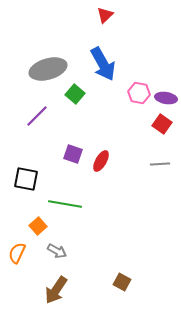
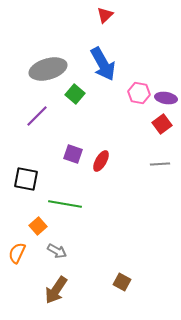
red square: rotated 18 degrees clockwise
